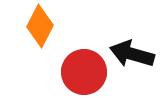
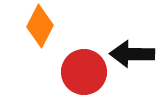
black arrow: rotated 15 degrees counterclockwise
